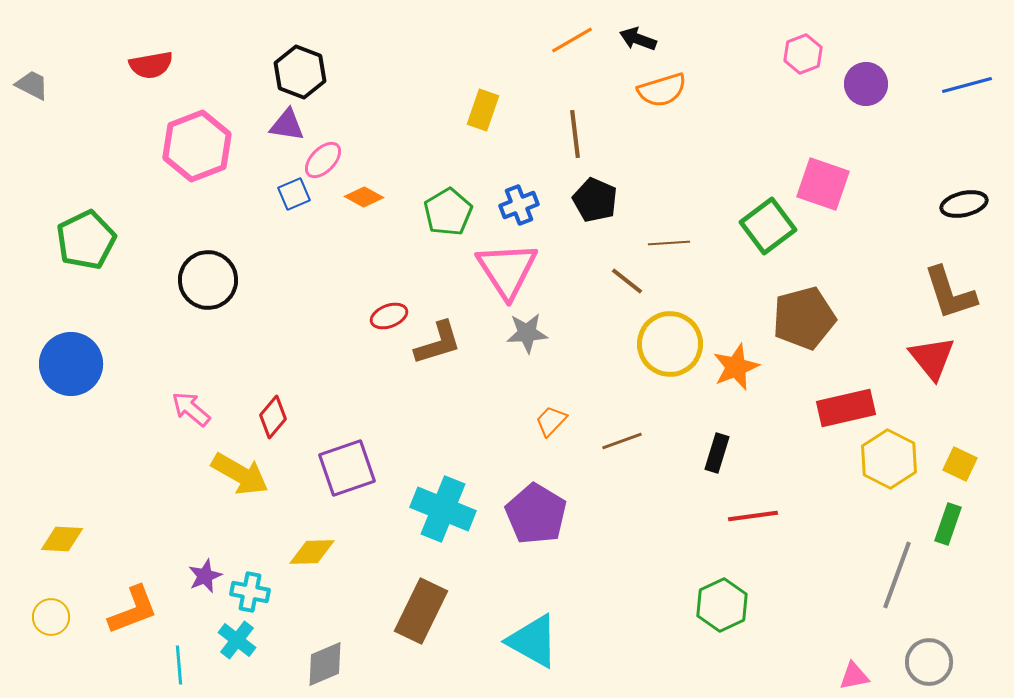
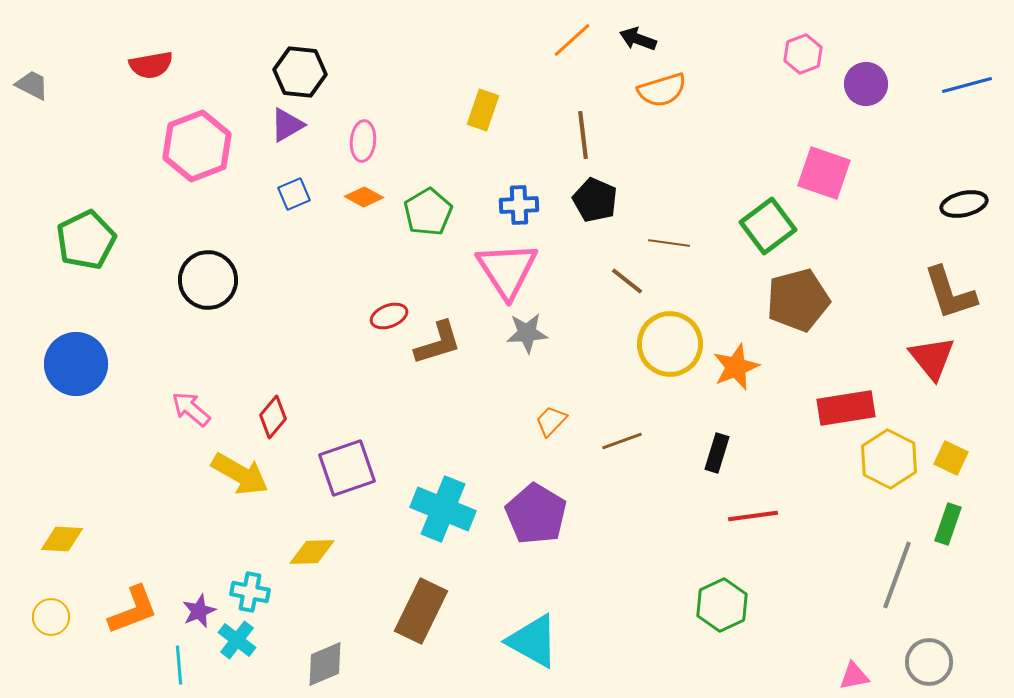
orange line at (572, 40): rotated 12 degrees counterclockwise
black hexagon at (300, 72): rotated 15 degrees counterclockwise
purple triangle at (287, 125): rotated 39 degrees counterclockwise
brown line at (575, 134): moved 8 px right, 1 px down
pink ellipse at (323, 160): moved 40 px right, 19 px up; rotated 39 degrees counterclockwise
pink square at (823, 184): moved 1 px right, 11 px up
blue cross at (519, 205): rotated 18 degrees clockwise
green pentagon at (448, 212): moved 20 px left
brown line at (669, 243): rotated 12 degrees clockwise
brown pentagon at (804, 318): moved 6 px left, 18 px up
blue circle at (71, 364): moved 5 px right
red rectangle at (846, 408): rotated 4 degrees clockwise
yellow square at (960, 464): moved 9 px left, 6 px up
purple star at (205, 576): moved 6 px left, 35 px down
